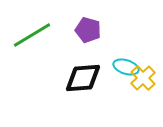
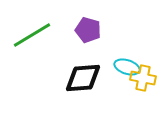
cyan ellipse: moved 1 px right
yellow cross: rotated 35 degrees counterclockwise
